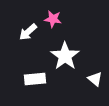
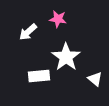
pink star: moved 5 px right
white star: moved 1 px right, 1 px down
white rectangle: moved 4 px right, 3 px up
